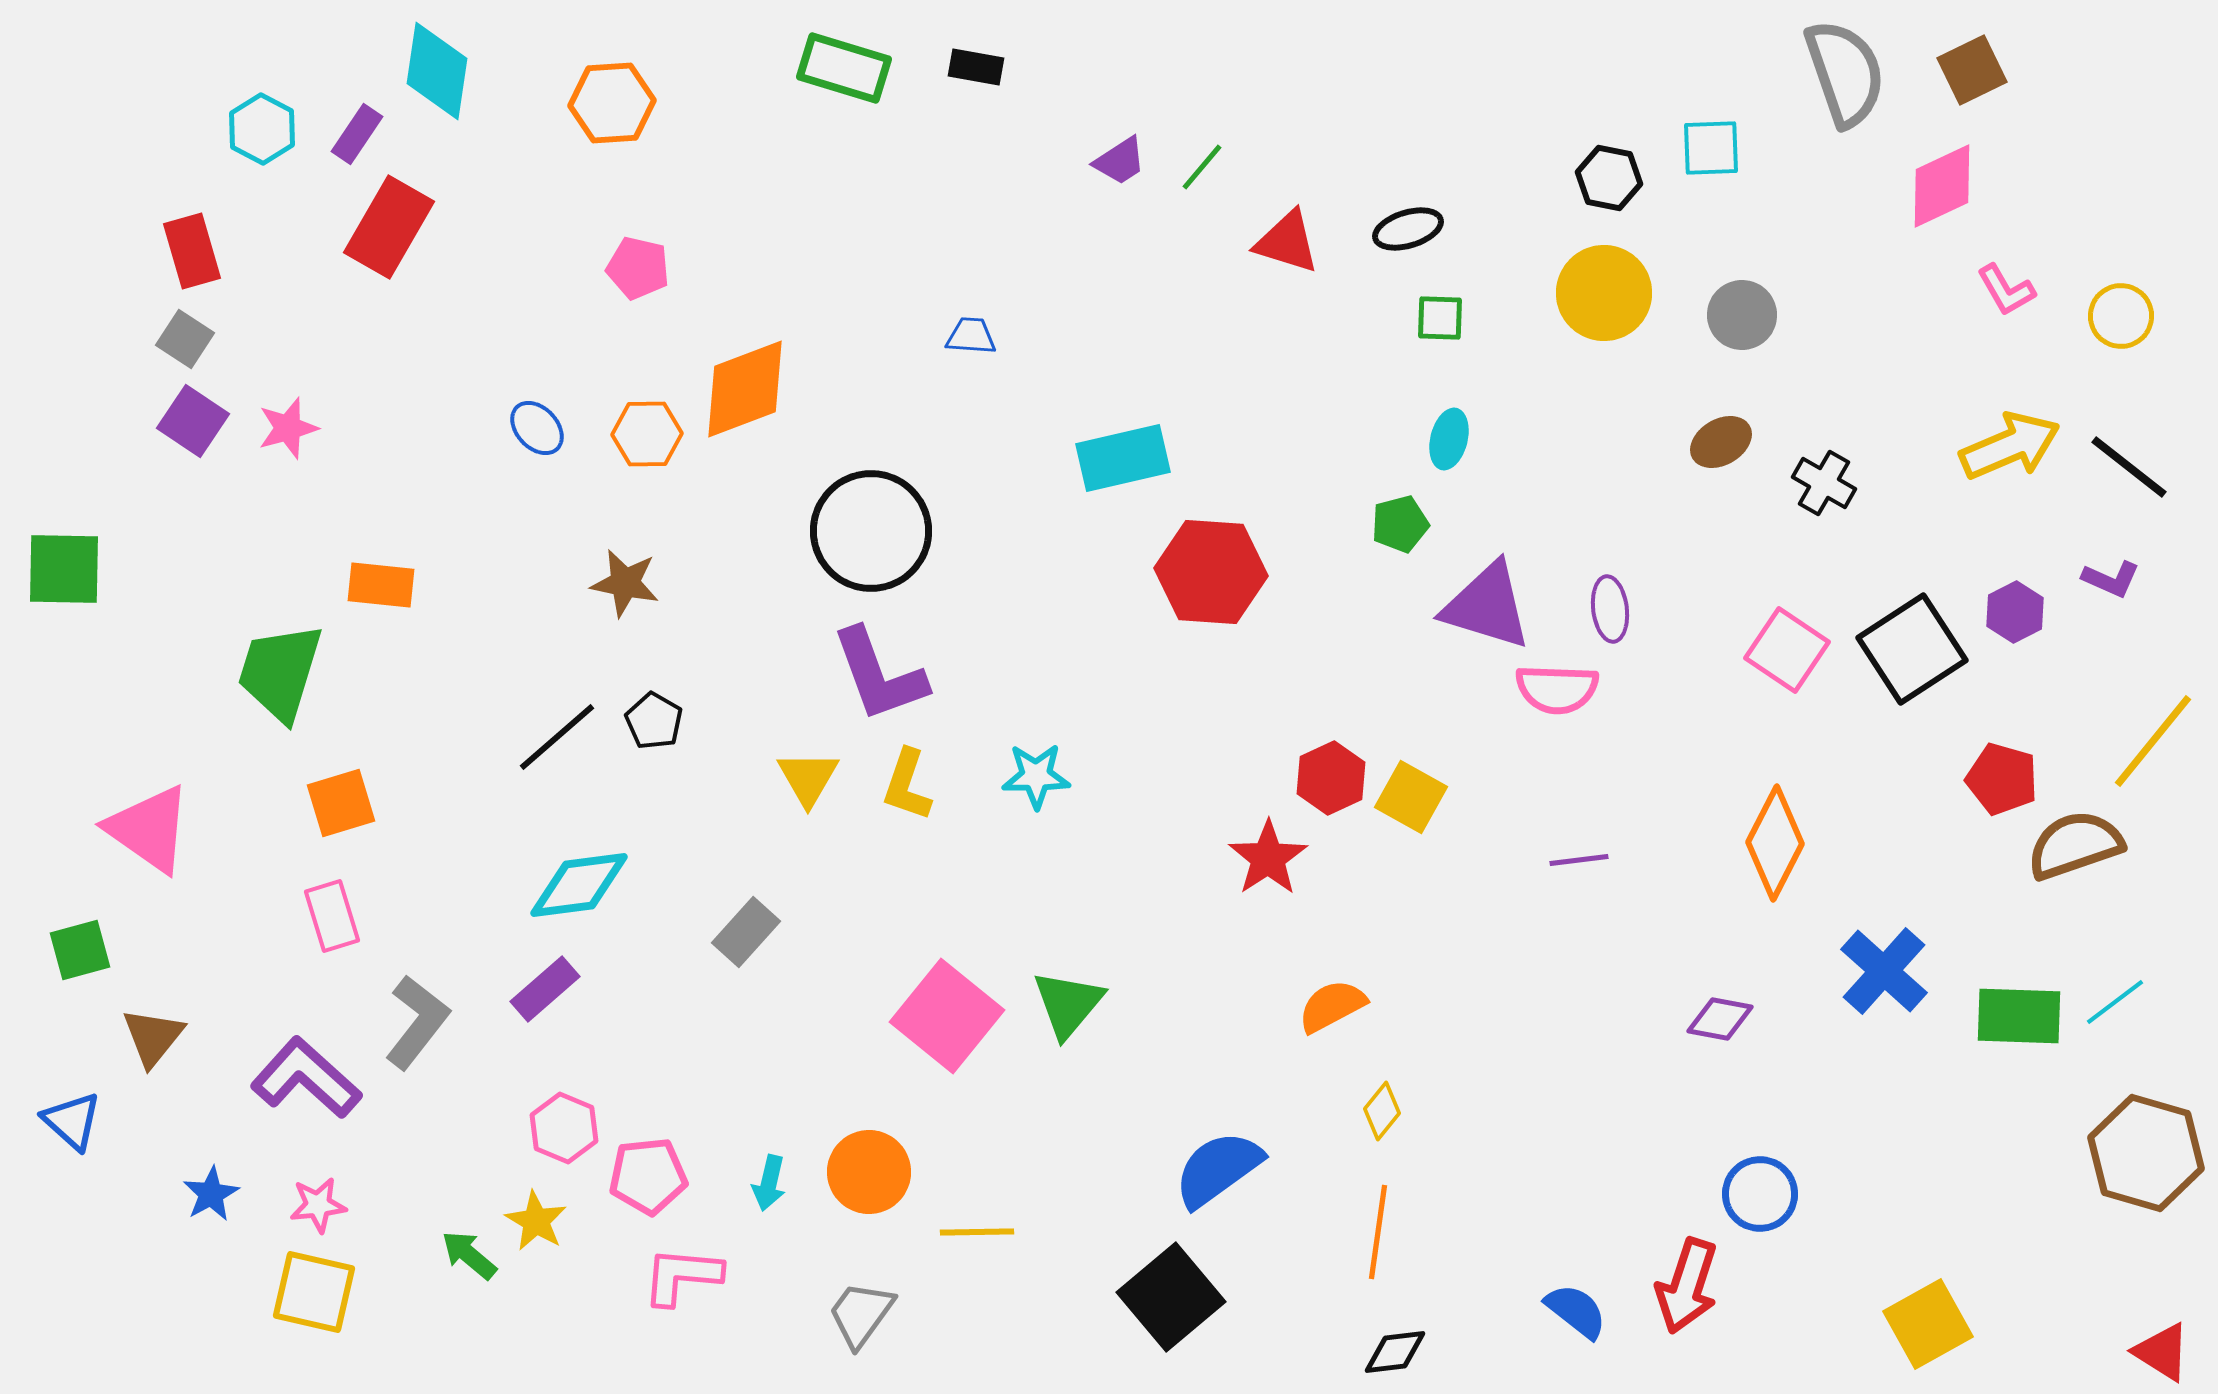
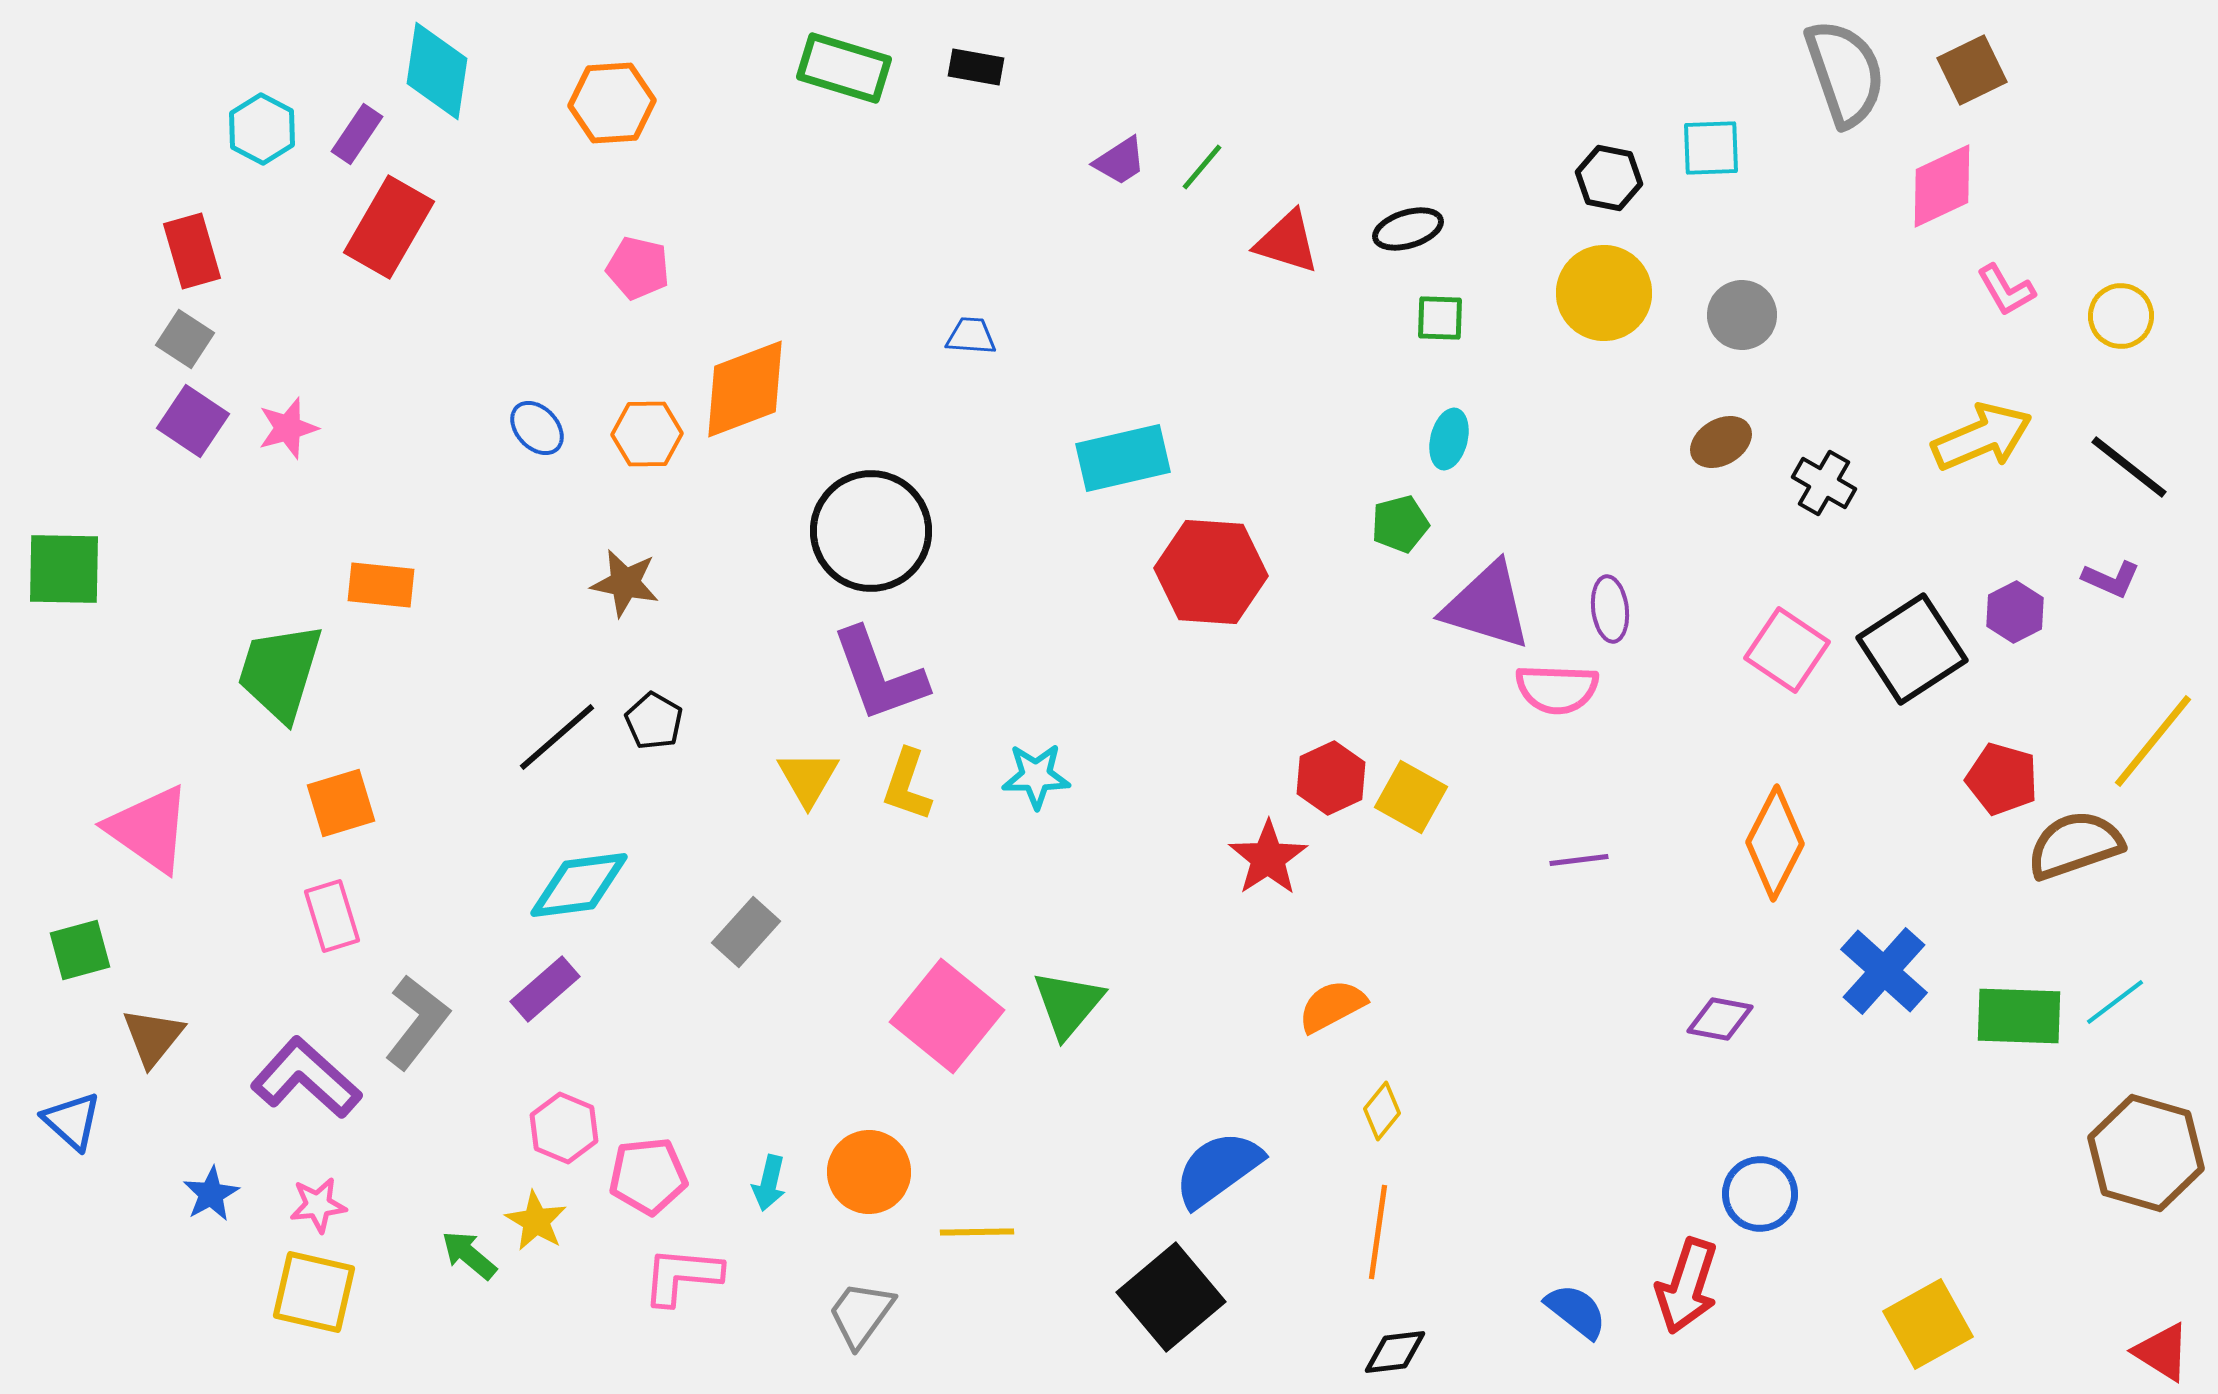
yellow arrow at (2010, 446): moved 28 px left, 9 px up
